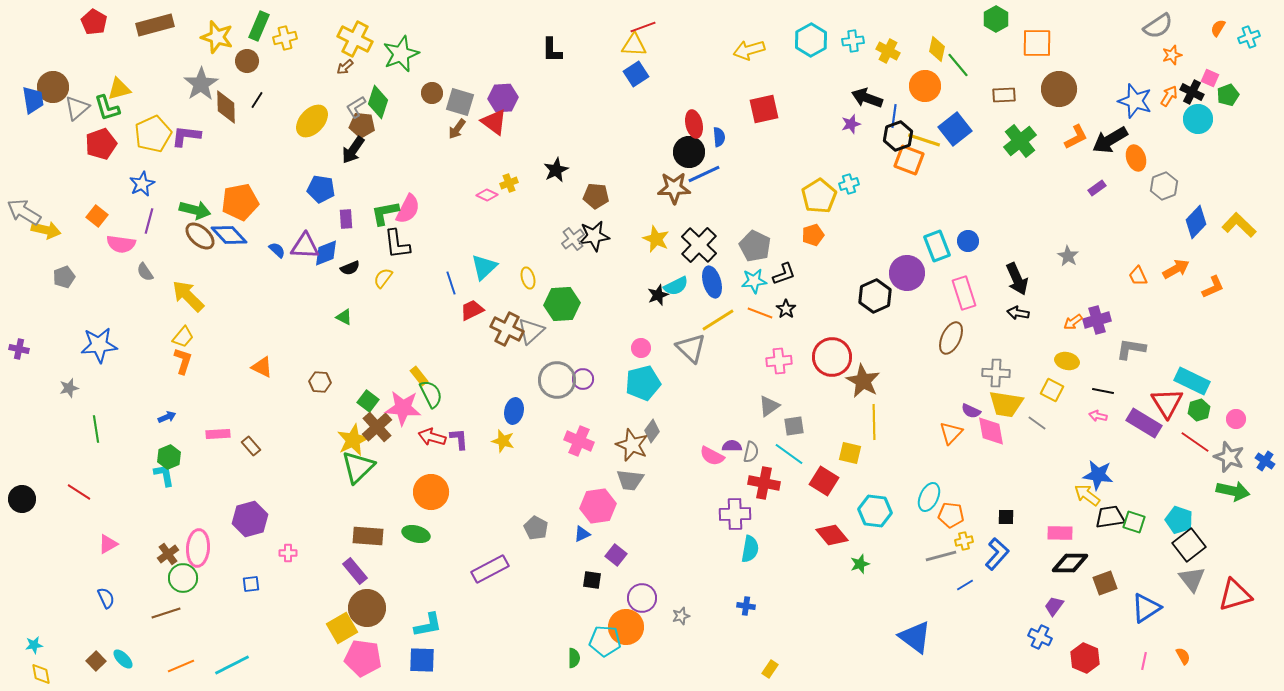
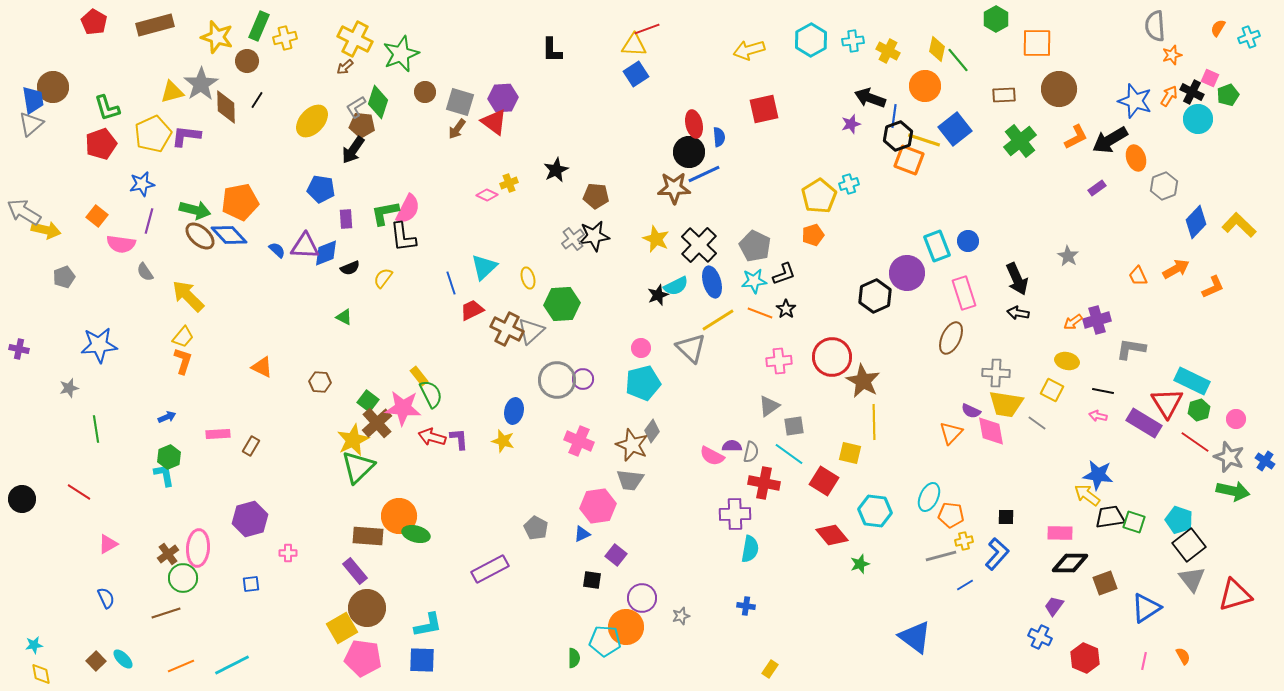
gray semicircle at (1158, 26): moved 3 px left; rotated 120 degrees clockwise
red line at (643, 27): moved 4 px right, 2 px down
green line at (958, 65): moved 5 px up
yellow triangle at (119, 89): moved 53 px right, 3 px down
brown circle at (432, 93): moved 7 px left, 1 px up
black arrow at (867, 98): moved 3 px right
gray triangle at (77, 108): moved 46 px left, 16 px down
blue star at (142, 184): rotated 15 degrees clockwise
black L-shape at (397, 244): moved 6 px right, 7 px up
brown cross at (377, 427): moved 4 px up
brown rectangle at (251, 446): rotated 72 degrees clockwise
orange circle at (431, 492): moved 32 px left, 24 px down
